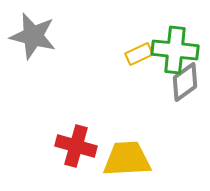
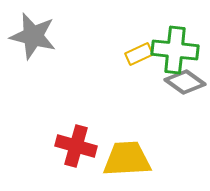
gray diamond: rotated 72 degrees clockwise
